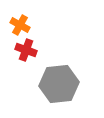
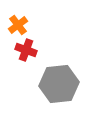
orange cross: moved 2 px left; rotated 24 degrees clockwise
